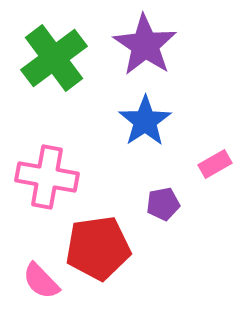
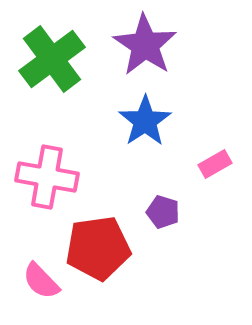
green cross: moved 2 px left, 1 px down
purple pentagon: moved 8 px down; rotated 28 degrees clockwise
